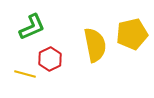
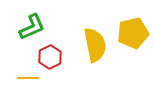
yellow pentagon: moved 1 px right, 1 px up
red hexagon: moved 2 px up
yellow line: moved 3 px right, 4 px down; rotated 15 degrees counterclockwise
